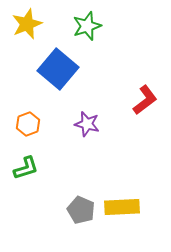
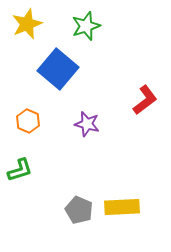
green star: moved 1 px left
orange hexagon: moved 3 px up; rotated 15 degrees counterclockwise
green L-shape: moved 6 px left, 2 px down
gray pentagon: moved 2 px left
